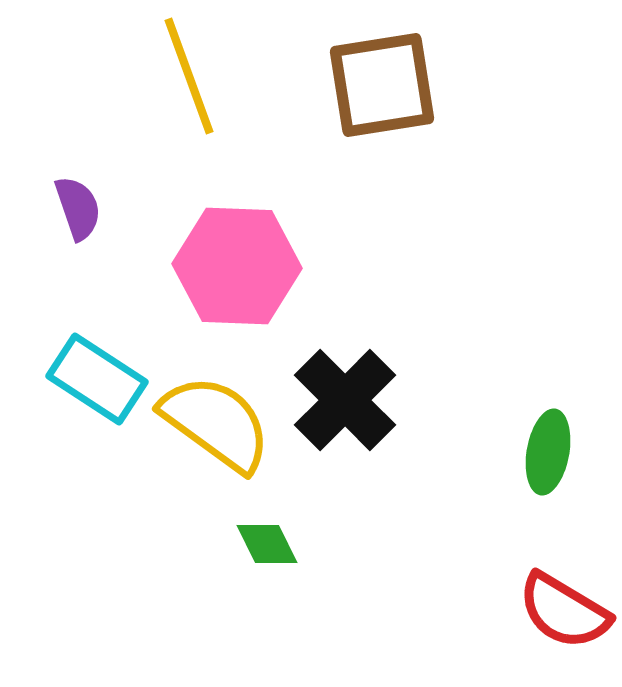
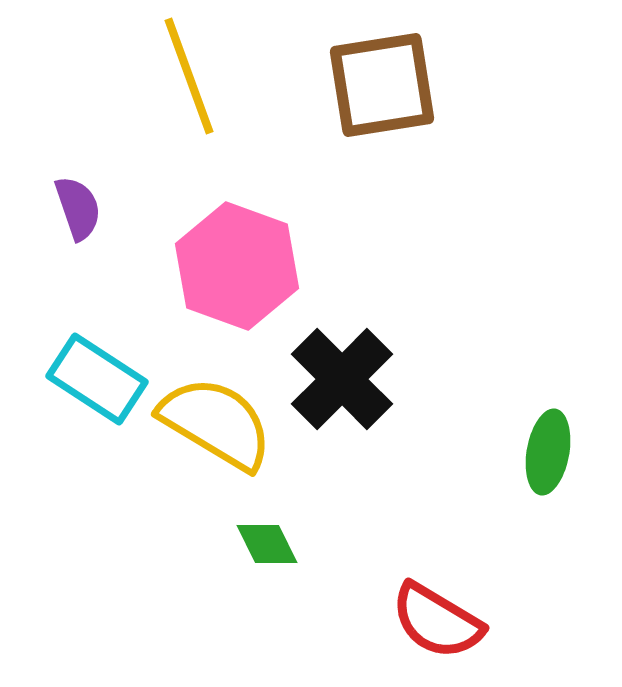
pink hexagon: rotated 18 degrees clockwise
black cross: moved 3 px left, 21 px up
yellow semicircle: rotated 5 degrees counterclockwise
red semicircle: moved 127 px left, 10 px down
